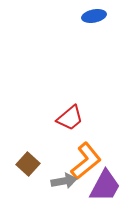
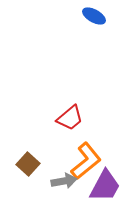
blue ellipse: rotated 40 degrees clockwise
